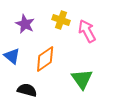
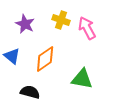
pink arrow: moved 3 px up
green triangle: rotated 45 degrees counterclockwise
black semicircle: moved 3 px right, 2 px down
